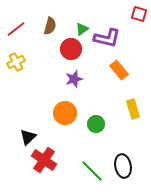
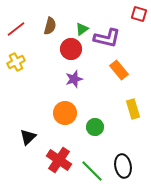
green circle: moved 1 px left, 3 px down
red cross: moved 15 px right
